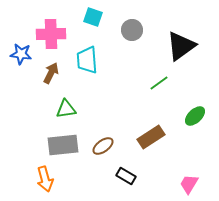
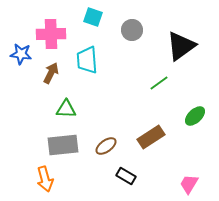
green triangle: rotated 10 degrees clockwise
brown ellipse: moved 3 px right
